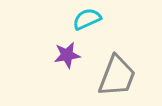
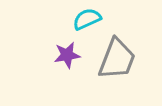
gray trapezoid: moved 17 px up
